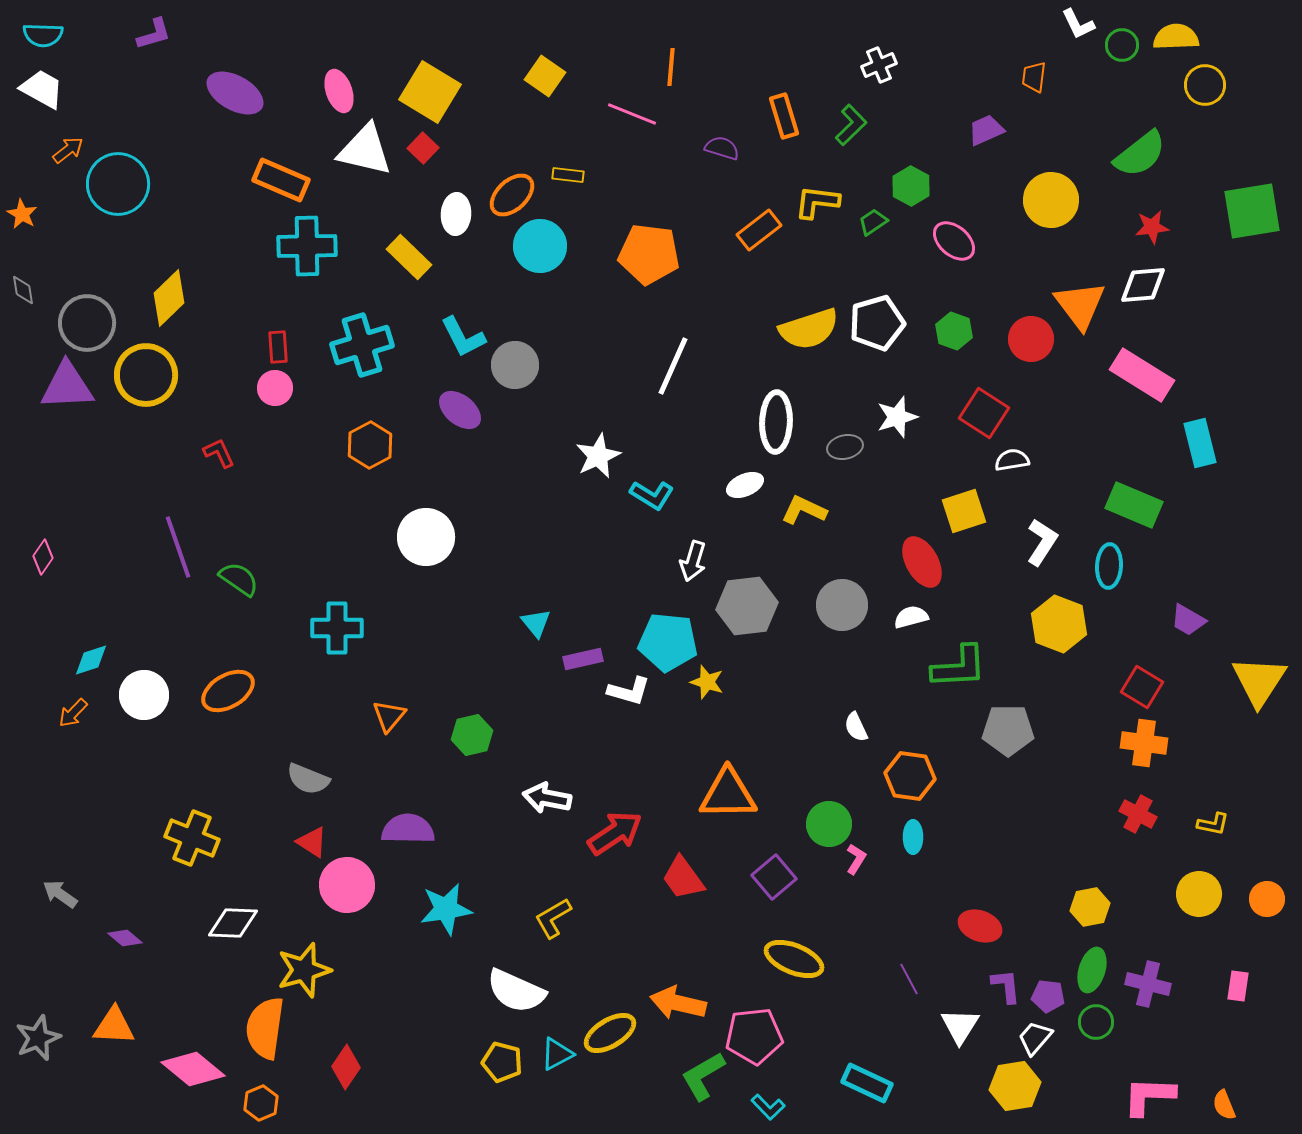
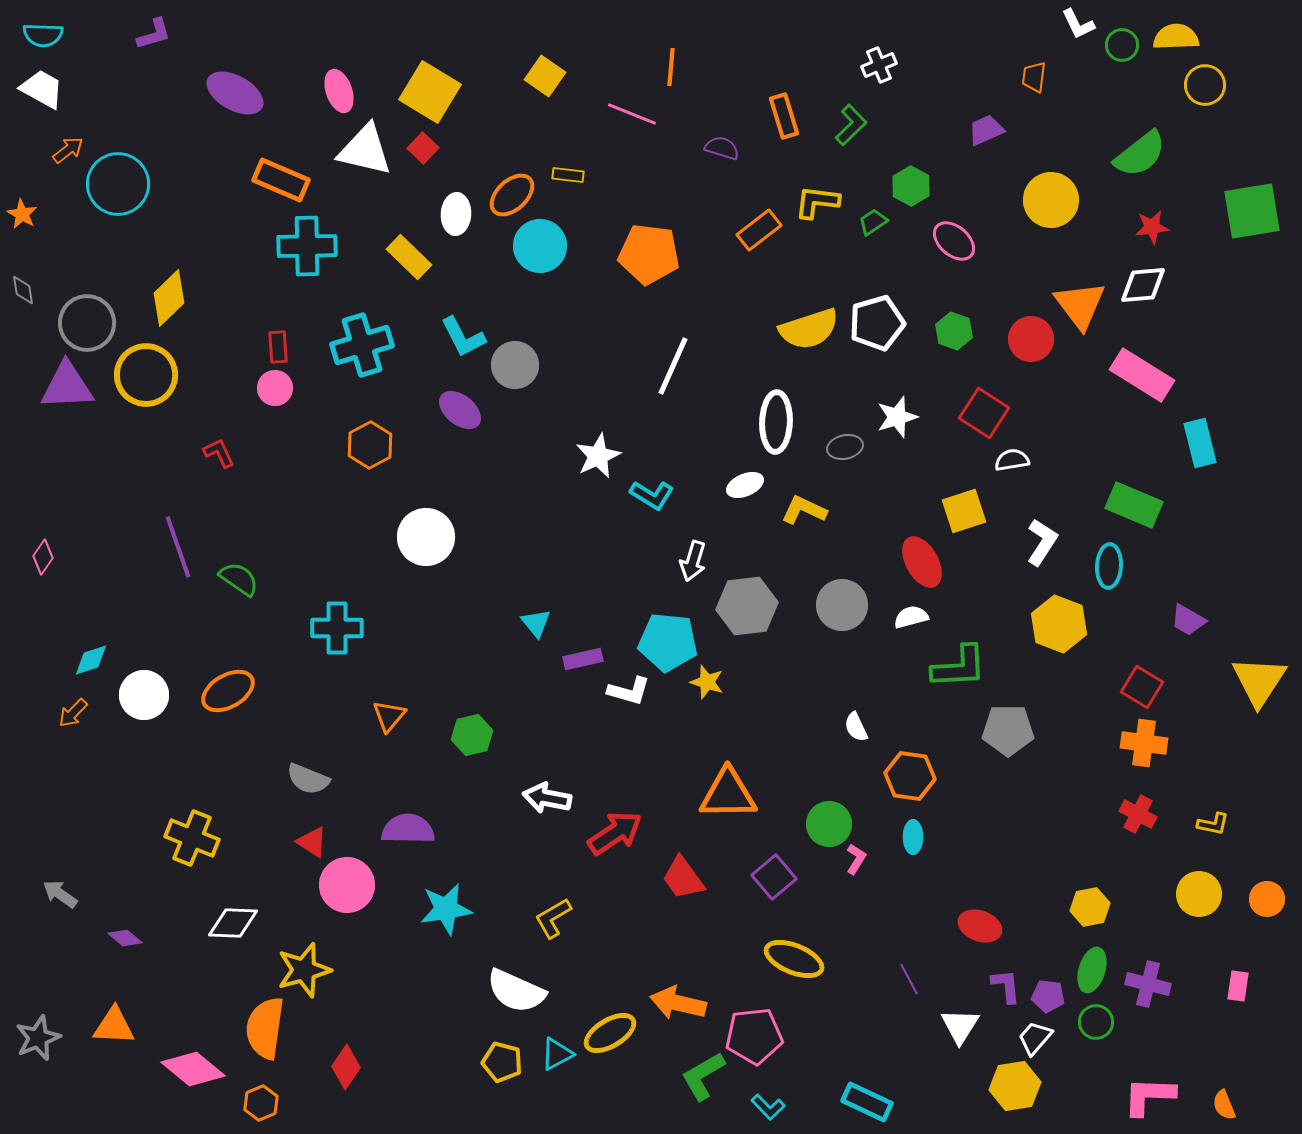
cyan rectangle at (867, 1083): moved 19 px down
